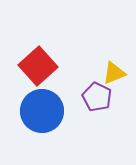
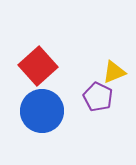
yellow triangle: moved 1 px up
purple pentagon: moved 1 px right
